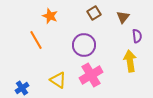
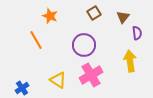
purple semicircle: moved 3 px up
